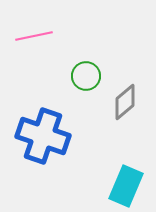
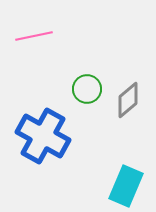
green circle: moved 1 px right, 13 px down
gray diamond: moved 3 px right, 2 px up
blue cross: rotated 10 degrees clockwise
